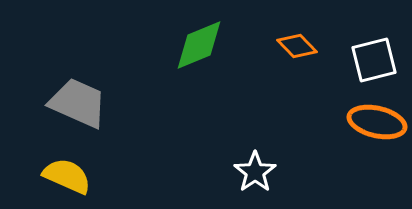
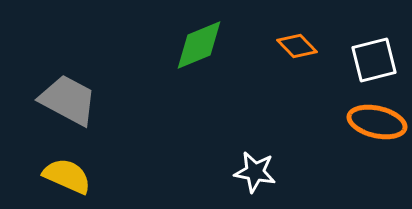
gray trapezoid: moved 10 px left, 3 px up; rotated 4 degrees clockwise
white star: rotated 27 degrees counterclockwise
